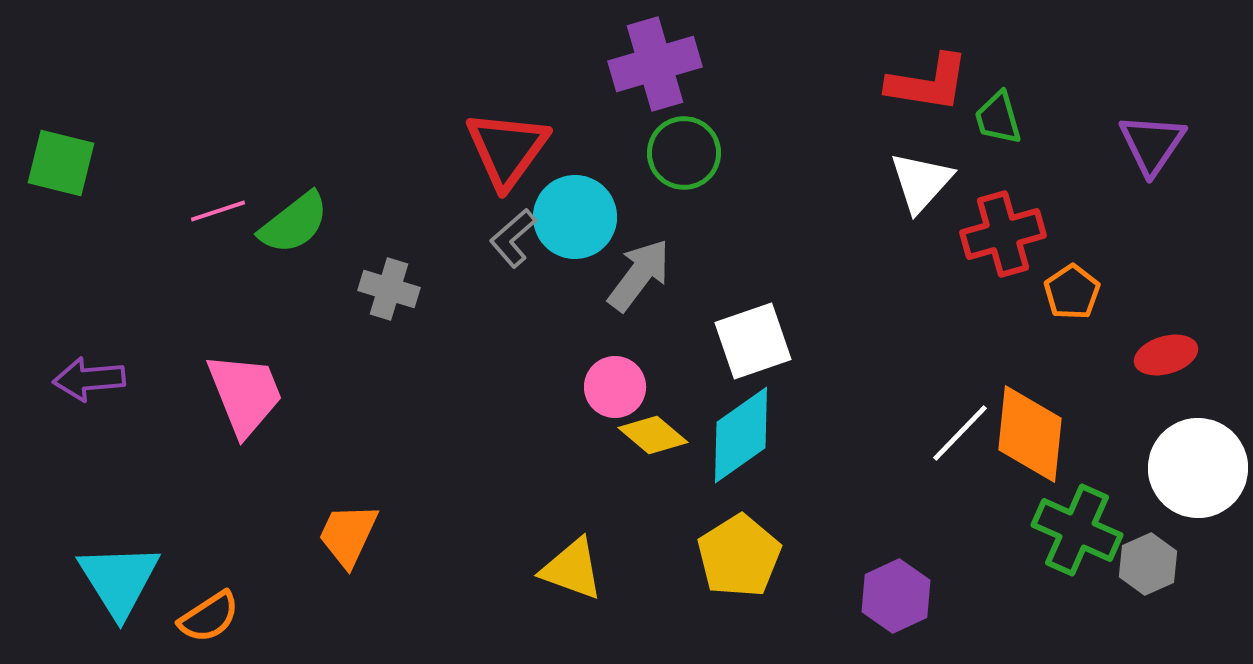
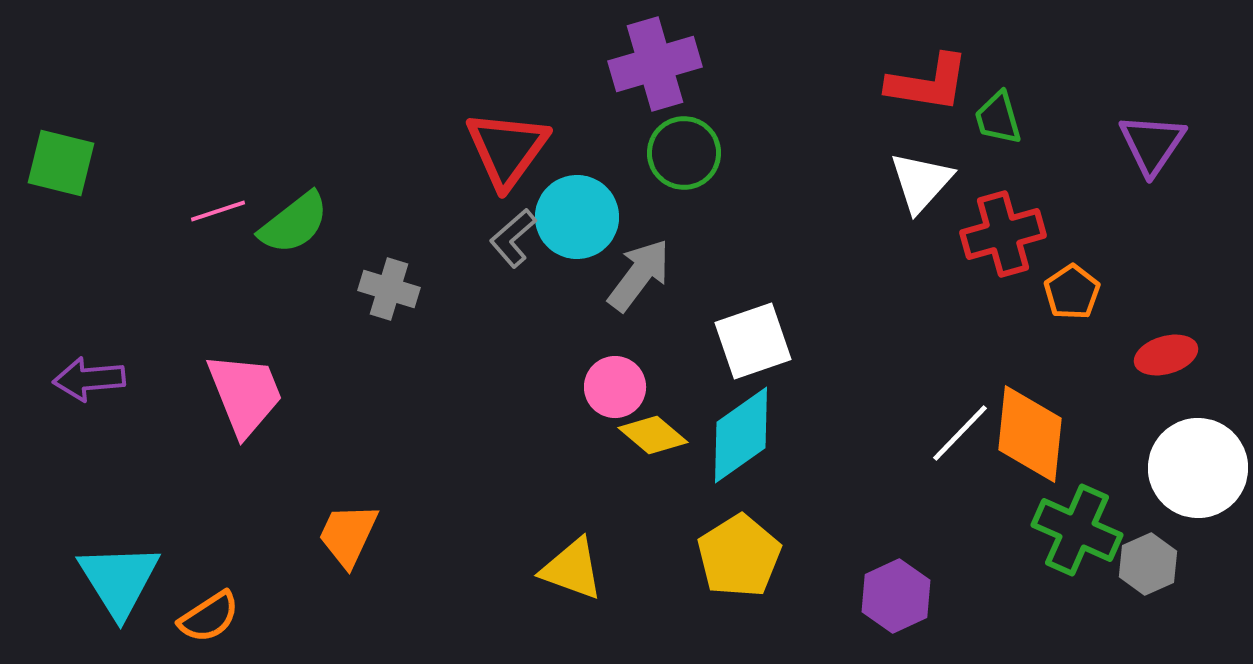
cyan circle: moved 2 px right
